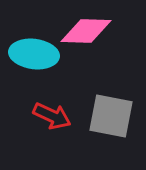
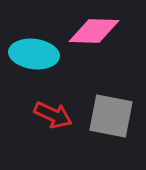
pink diamond: moved 8 px right
red arrow: moved 1 px right, 1 px up
